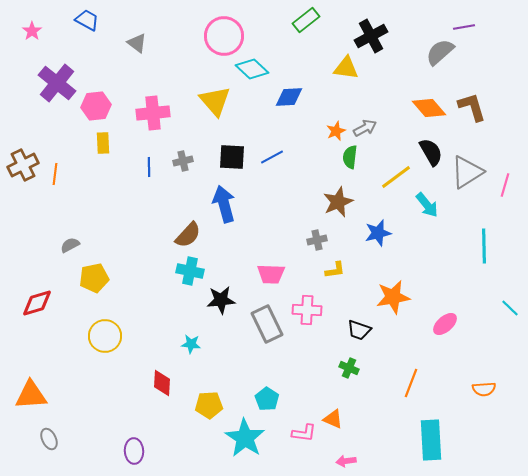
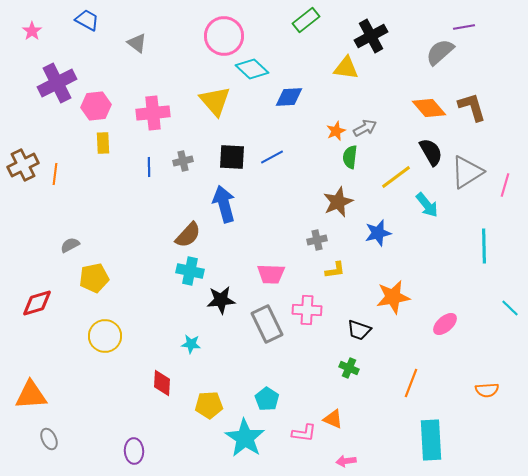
purple cross at (57, 83): rotated 24 degrees clockwise
orange semicircle at (484, 389): moved 3 px right, 1 px down
